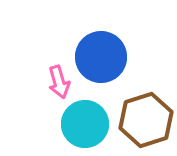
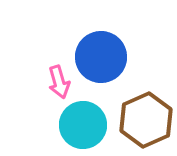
brown hexagon: rotated 6 degrees counterclockwise
cyan circle: moved 2 px left, 1 px down
